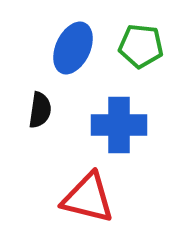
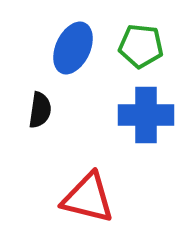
blue cross: moved 27 px right, 10 px up
